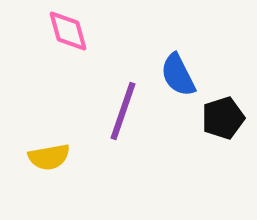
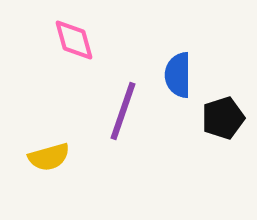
pink diamond: moved 6 px right, 9 px down
blue semicircle: rotated 27 degrees clockwise
yellow semicircle: rotated 6 degrees counterclockwise
